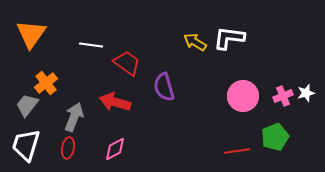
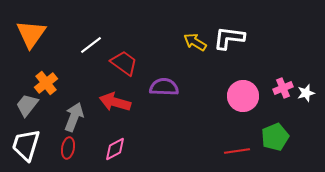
white line: rotated 45 degrees counterclockwise
red trapezoid: moved 3 px left
purple semicircle: rotated 108 degrees clockwise
pink cross: moved 8 px up
